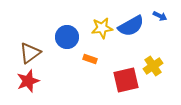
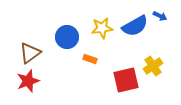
blue semicircle: moved 4 px right
